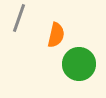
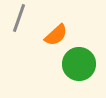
orange semicircle: rotated 35 degrees clockwise
